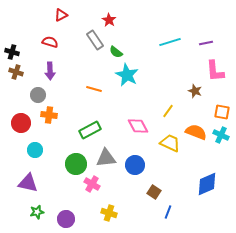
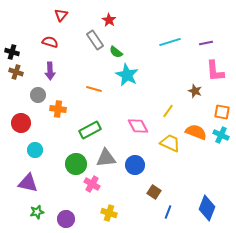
red triangle: rotated 24 degrees counterclockwise
orange cross: moved 9 px right, 6 px up
blue diamond: moved 24 px down; rotated 45 degrees counterclockwise
